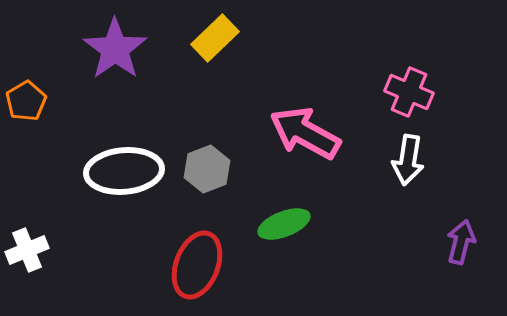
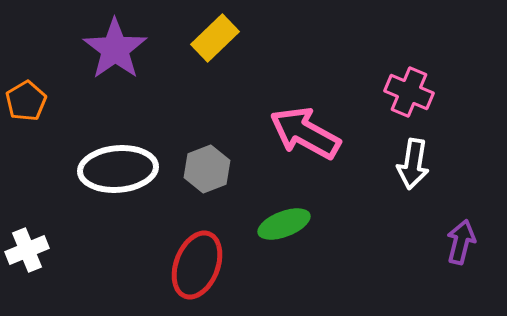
white arrow: moved 5 px right, 4 px down
white ellipse: moved 6 px left, 2 px up
